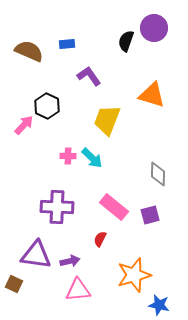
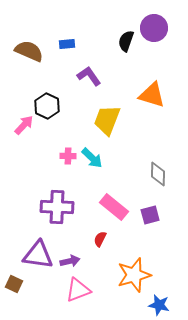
purple triangle: moved 2 px right
pink triangle: rotated 16 degrees counterclockwise
